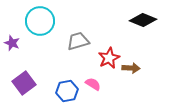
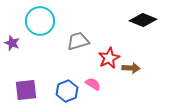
purple square: moved 2 px right, 7 px down; rotated 30 degrees clockwise
blue hexagon: rotated 10 degrees counterclockwise
